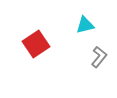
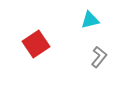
cyan triangle: moved 5 px right, 5 px up
